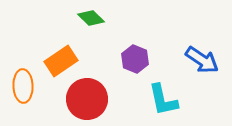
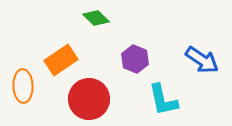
green diamond: moved 5 px right
orange rectangle: moved 1 px up
red circle: moved 2 px right
